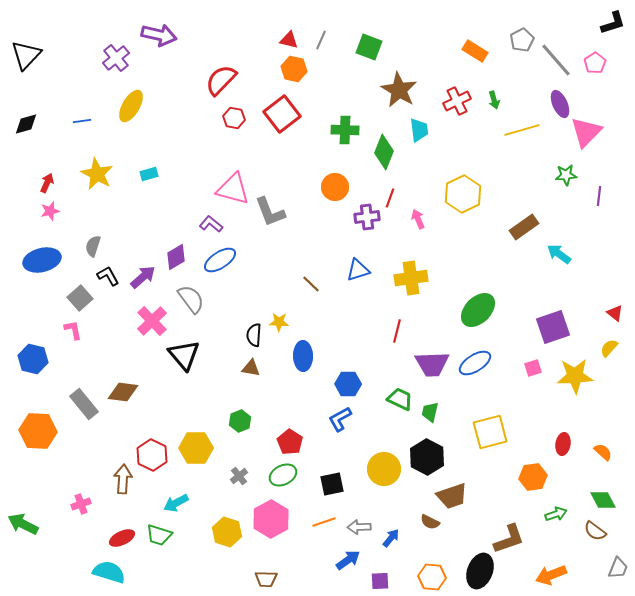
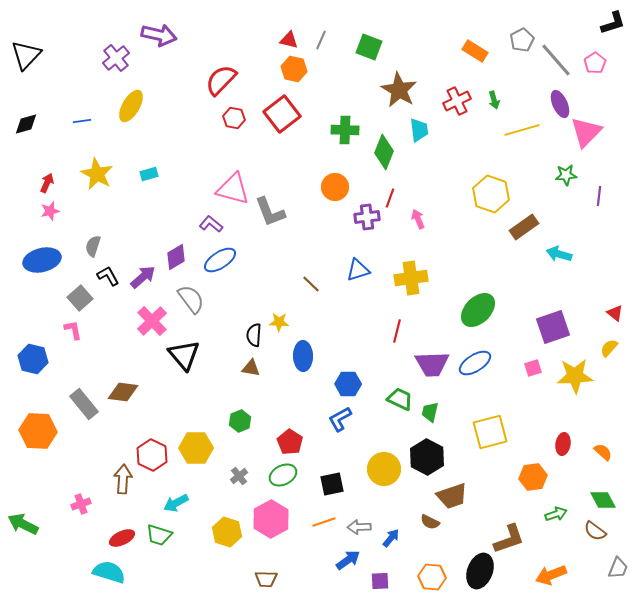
yellow hexagon at (463, 194): moved 28 px right; rotated 15 degrees counterclockwise
cyan arrow at (559, 254): rotated 20 degrees counterclockwise
